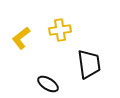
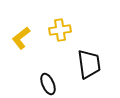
black ellipse: rotated 35 degrees clockwise
